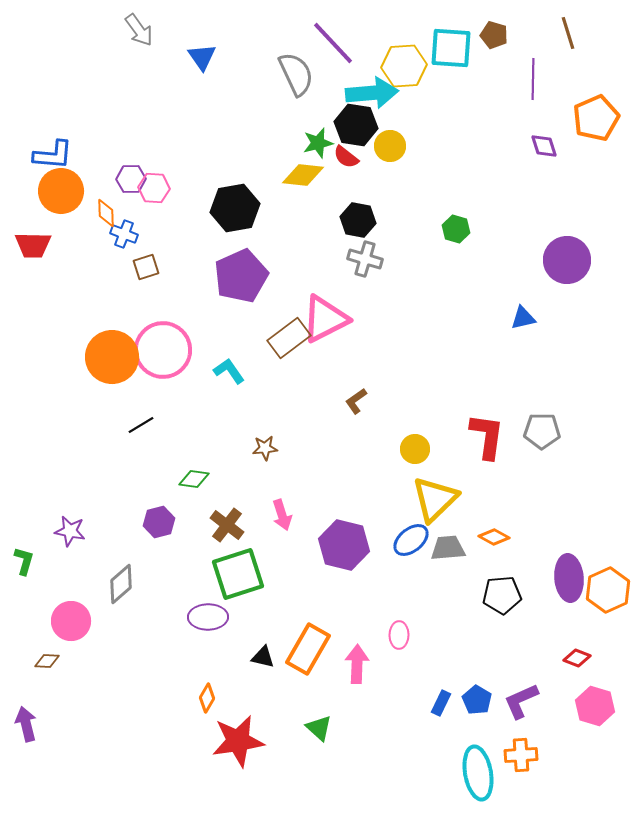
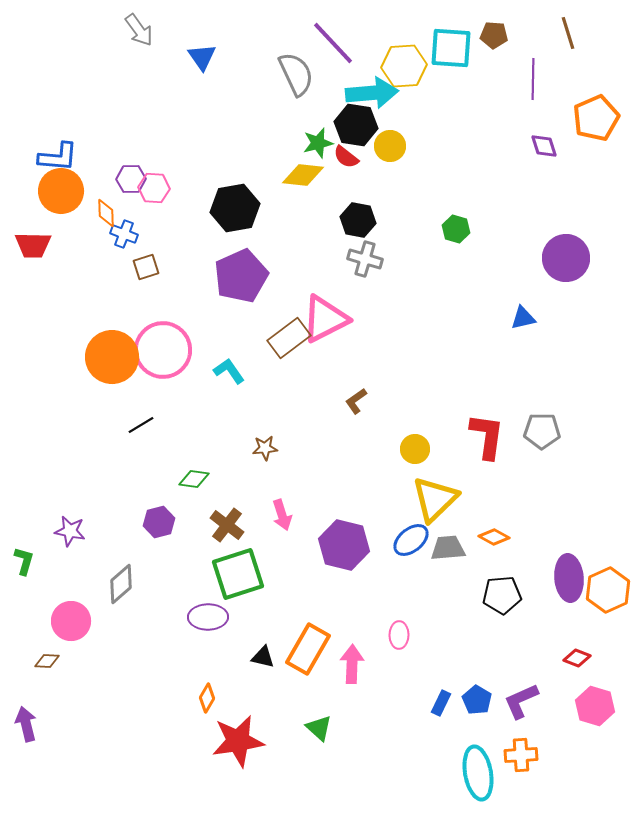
brown pentagon at (494, 35): rotated 12 degrees counterclockwise
blue L-shape at (53, 155): moved 5 px right, 2 px down
purple circle at (567, 260): moved 1 px left, 2 px up
pink arrow at (357, 664): moved 5 px left
